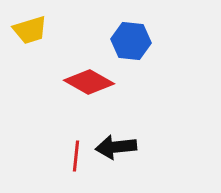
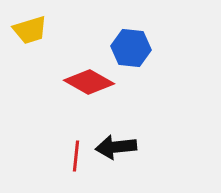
blue hexagon: moved 7 px down
